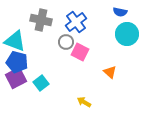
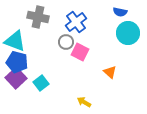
gray cross: moved 3 px left, 3 px up
cyan circle: moved 1 px right, 1 px up
purple square: rotated 15 degrees counterclockwise
